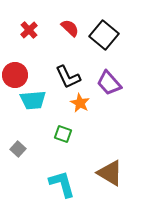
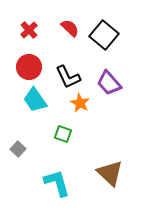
red circle: moved 14 px right, 8 px up
cyan trapezoid: moved 2 px right; rotated 60 degrees clockwise
brown triangle: rotated 12 degrees clockwise
cyan L-shape: moved 5 px left, 1 px up
